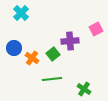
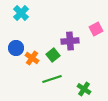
blue circle: moved 2 px right
green square: moved 1 px down
green line: rotated 12 degrees counterclockwise
